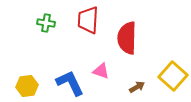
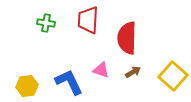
pink triangle: moved 1 px up
blue L-shape: moved 1 px left, 1 px up
brown arrow: moved 4 px left, 15 px up
